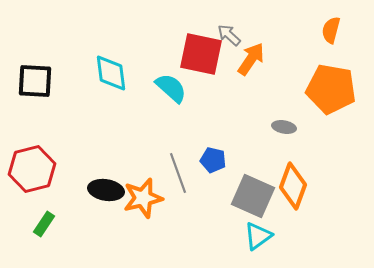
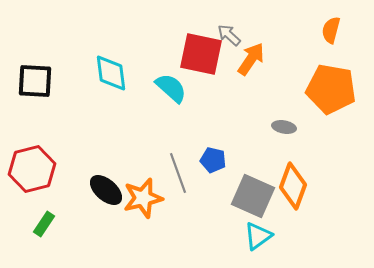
black ellipse: rotated 32 degrees clockwise
